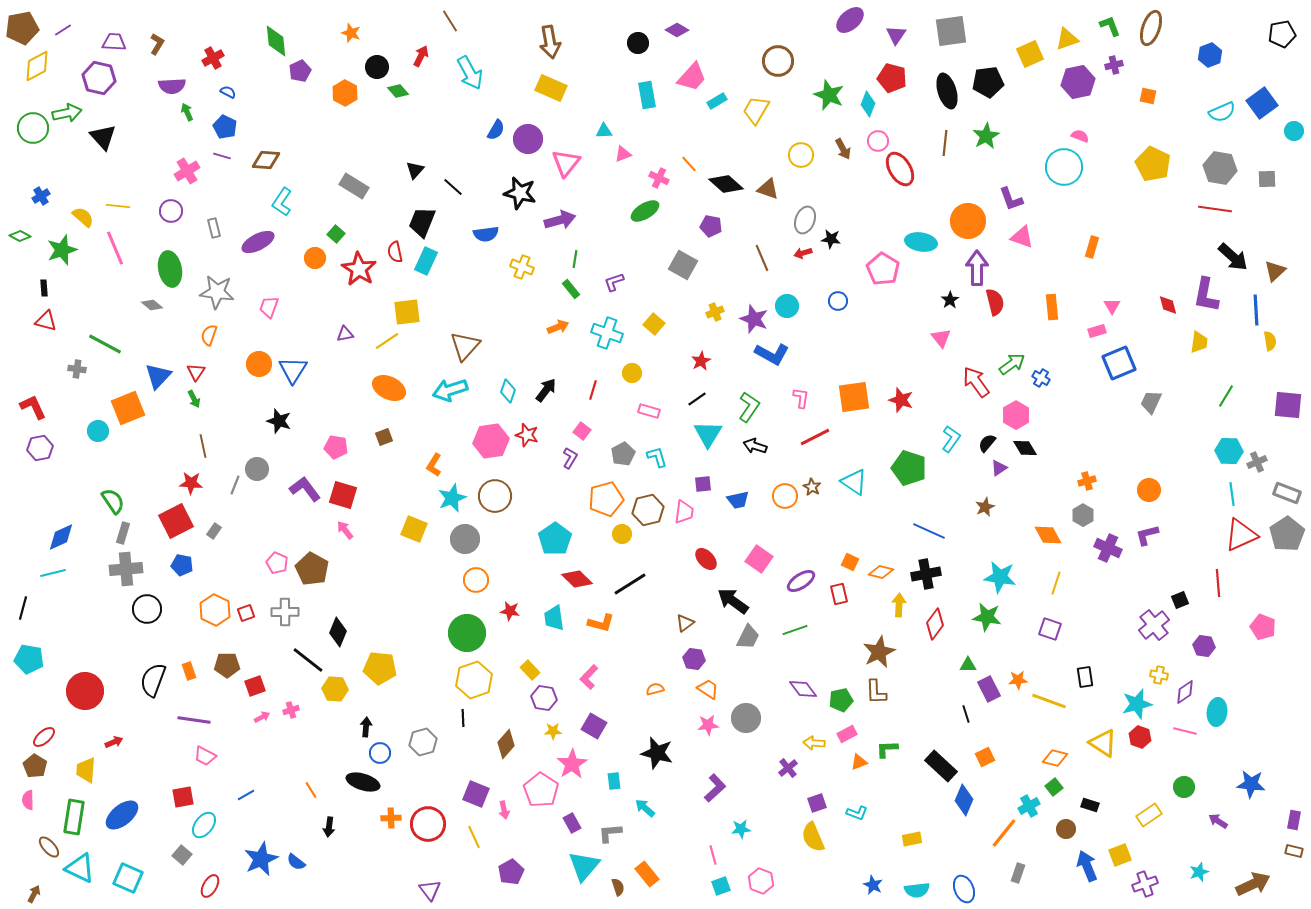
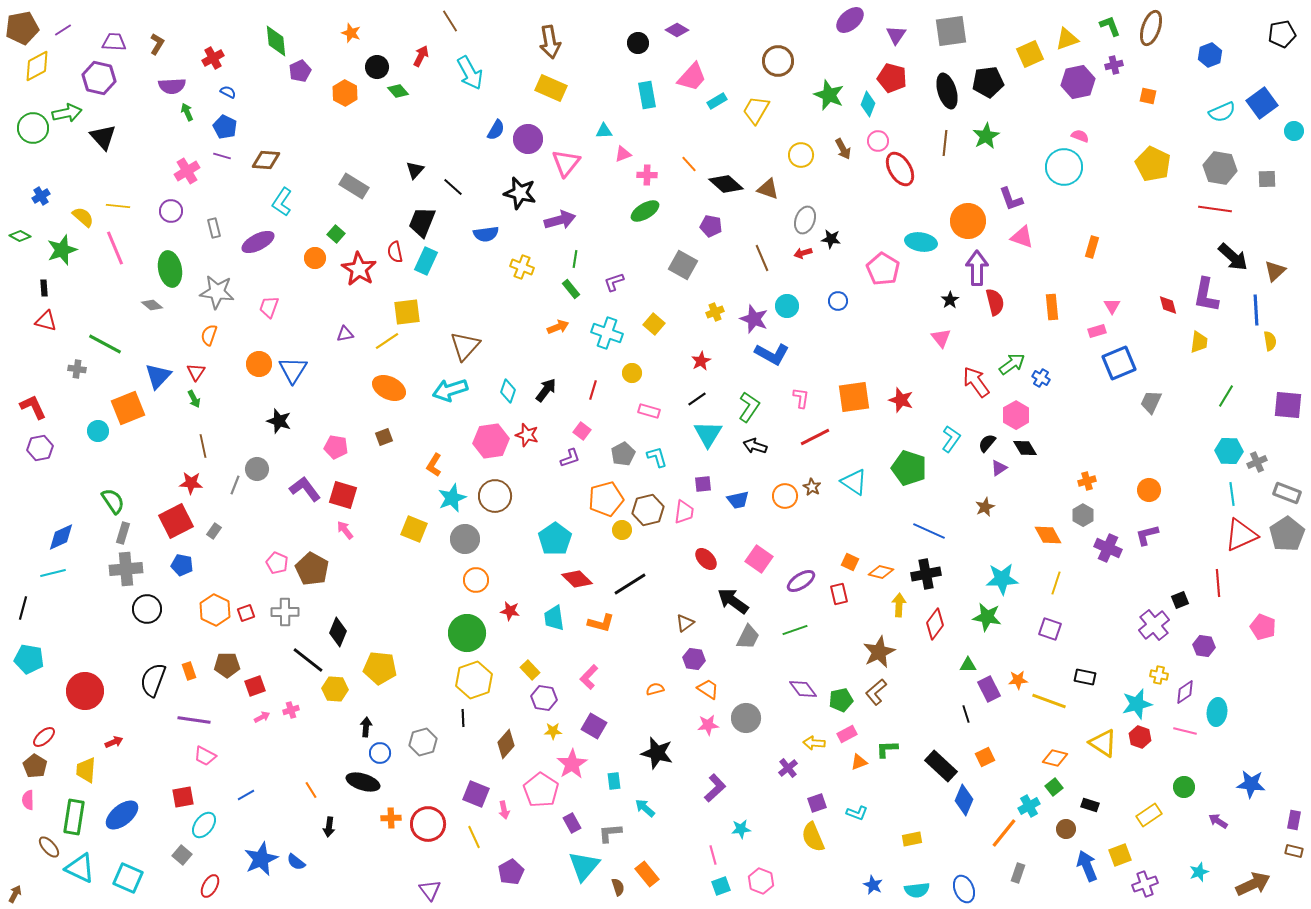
pink cross at (659, 178): moved 12 px left, 3 px up; rotated 24 degrees counterclockwise
purple L-shape at (570, 458): rotated 40 degrees clockwise
yellow circle at (622, 534): moved 4 px up
cyan star at (1000, 577): moved 2 px right, 2 px down; rotated 12 degrees counterclockwise
black rectangle at (1085, 677): rotated 70 degrees counterclockwise
brown L-shape at (876, 692): rotated 52 degrees clockwise
brown arrow at (34, 894): moved 19 px left
